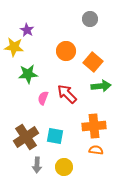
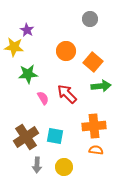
pink semicircle: rotated 128 degrees clockwise
